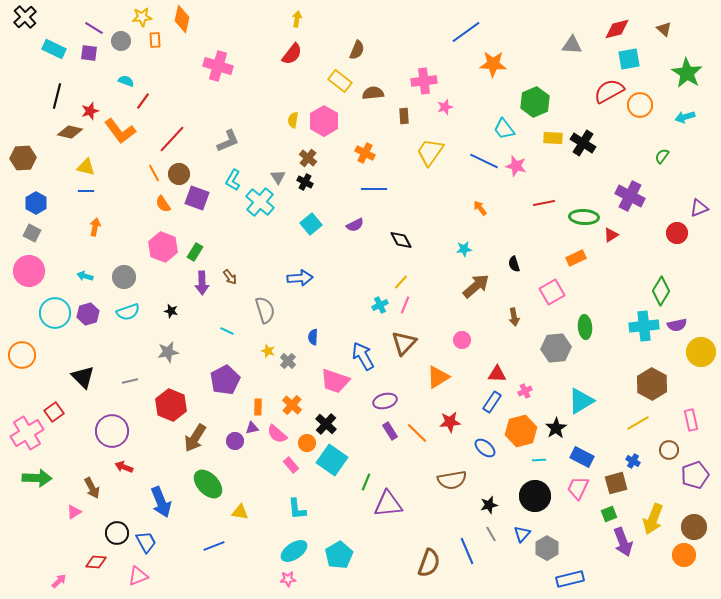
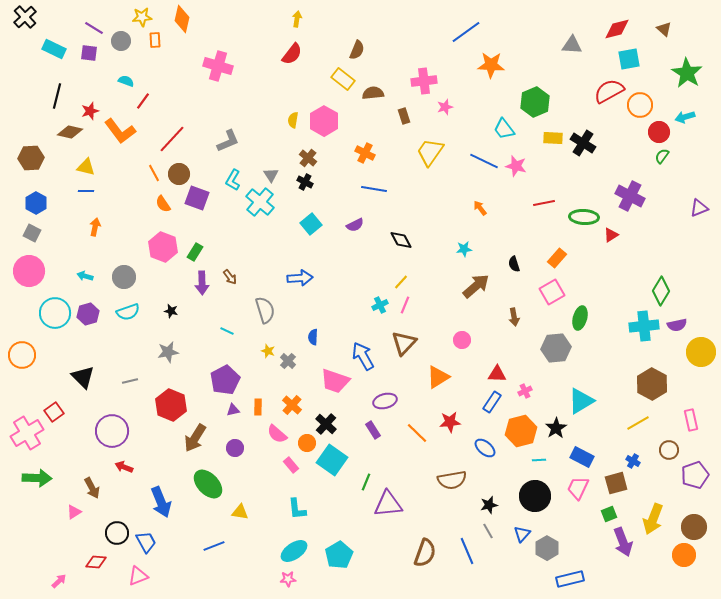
orange star at (493, 64): moved 2 px left, 1 px down
yellow rectangle at (340, 81): moved 3 px right, 2 px up
brown rectangle at (404, 116): rotated 14 degrees counterclockwise
brown hexagon at (23, 158): moved 8 px right
gray triangle at (278, 177): moved 7 px left, 2 px up
blue line at (374, 189): rotated 10 degrees clockwise
red circle at (677, 233): moved 18 px left, 101 px up
orange rectangle at (576, 258): moved 19 px left; rotated 24 degrees counterclockwise
green ellipse at (585, 327): moved 5 px left, 9 px up; rotated 20 degrees clockwise
purple triangle at (252, 428): moved 19 px left, 18 px up
purple rectangle at (390, 431): moved 17 px left, 1 px up
purple circle at (235, 441): moved 7 px down
gray line at (491, 534): moved 3 px left, 3 px up
brown semicircle at (429, 563): moved 4 px left, 10 px up
